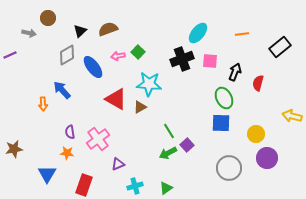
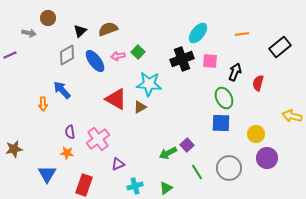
blue ellipse: moved 2 px right, 6 px up
green line: moved 28 px right, 41 px down
